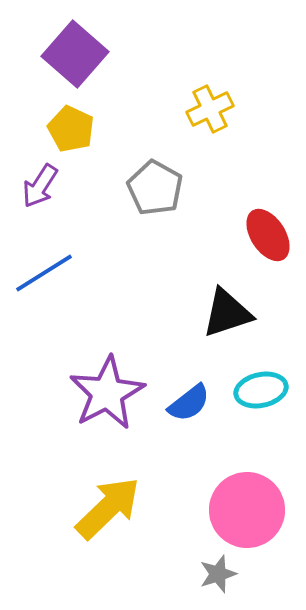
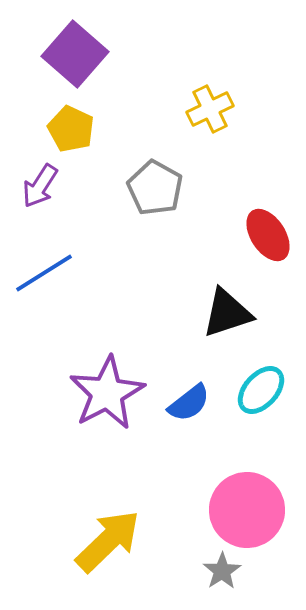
cyan ellipse: rotated 36 degrees counterclockwise
yellow arrow: moved 33 px down
gray star: moved 4 px right, 3 px up; rotated 15 degrees counterclockwise
